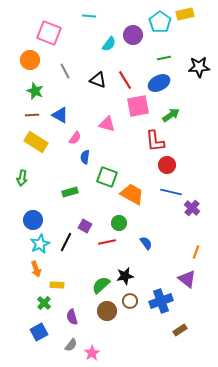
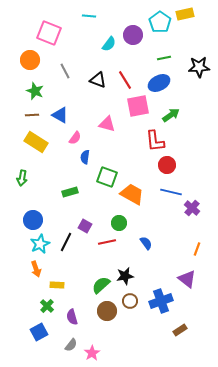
orange line at (196, 252): moved 1 px right, 3 px up
green cross at (44, 303): moved 3 px right, 3 px down
